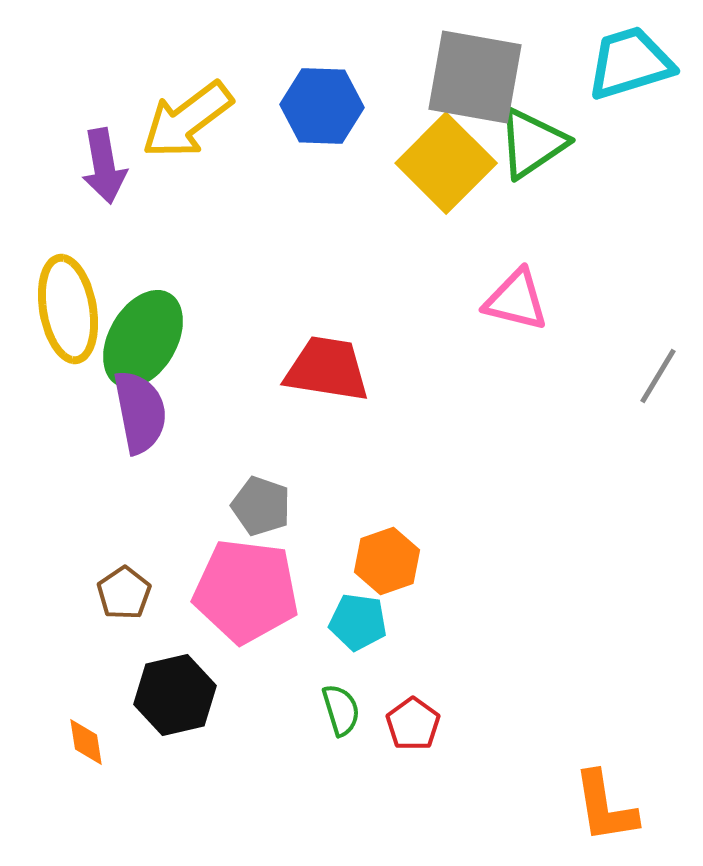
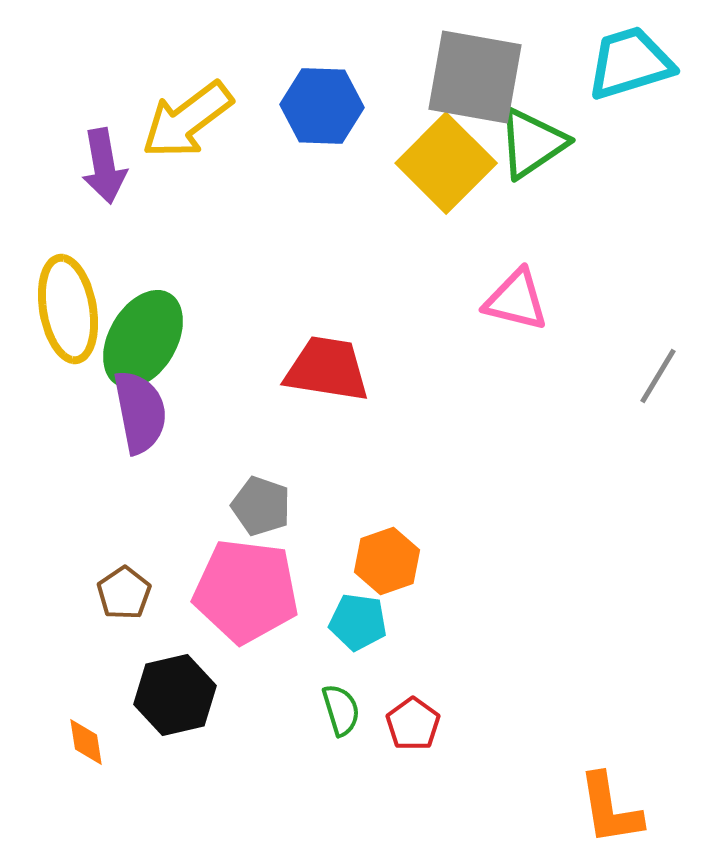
orange L-shape: moved 5 px right, 2 px down
